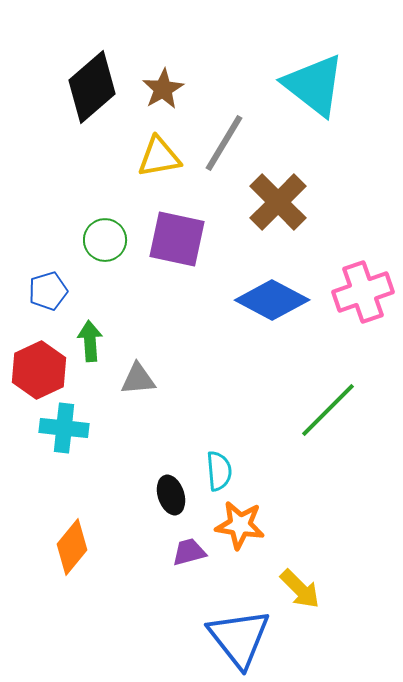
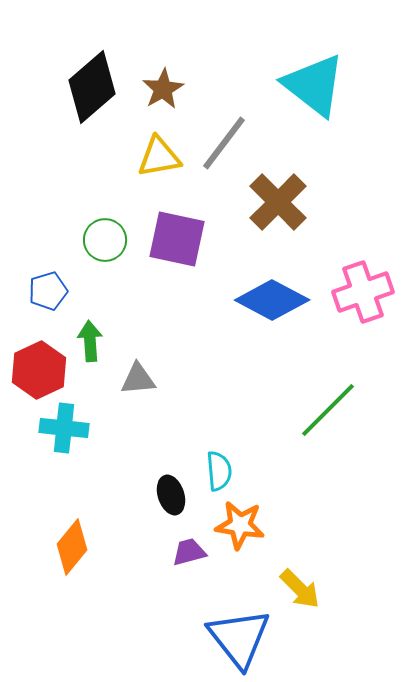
gray line: rotated 6 degrees clockwise
